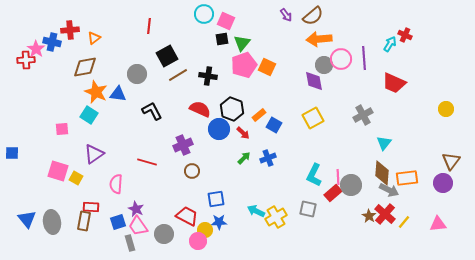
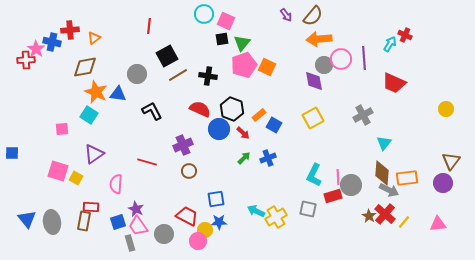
brown semicircle at (313, 16): rotated 10 degrees counterclockwise
brown circle at (192, 171): moved 3 px left
red rectangle at (333, 193): moved 3 px down; rotated 24 degrees clockwise
